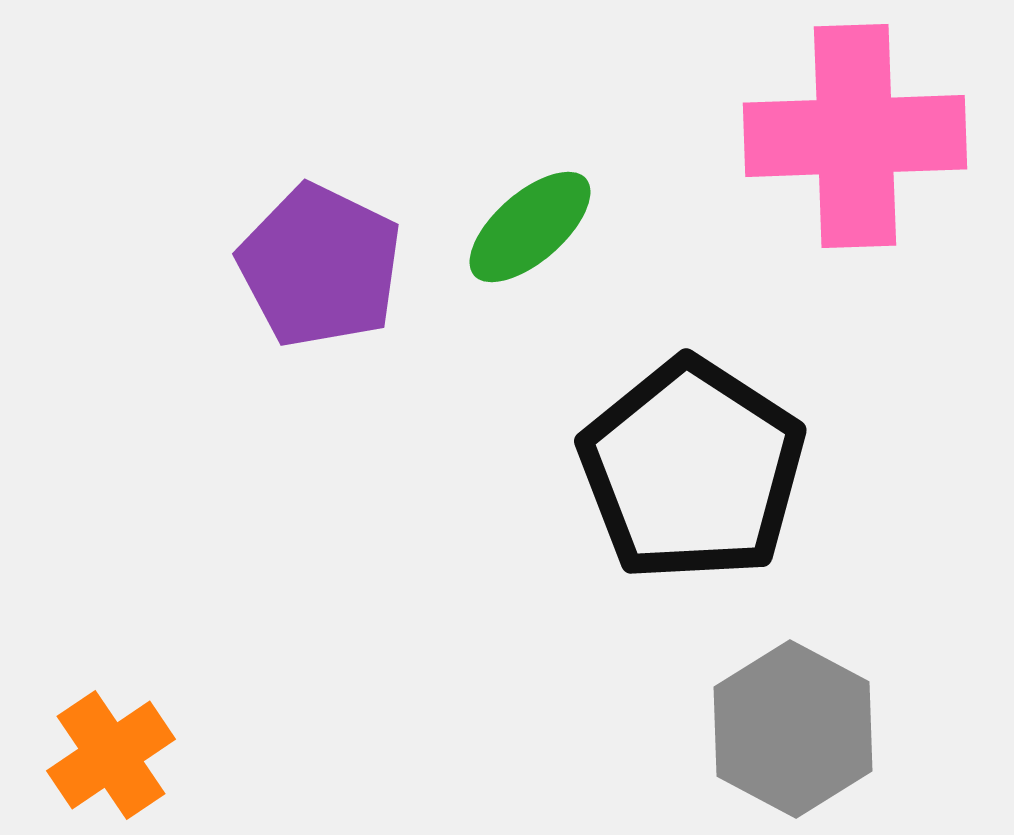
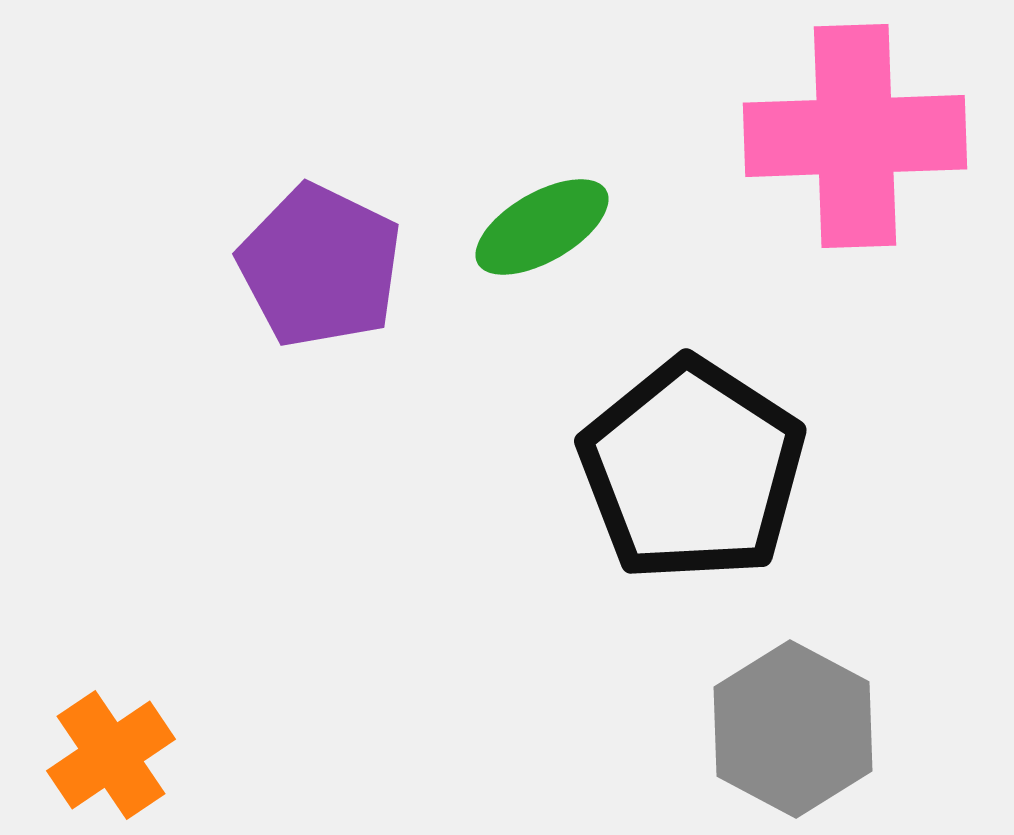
green ellipse: moved 12 px right; rotated 11 degrees clockwise
